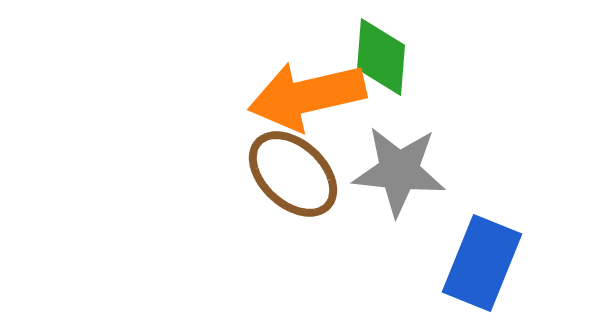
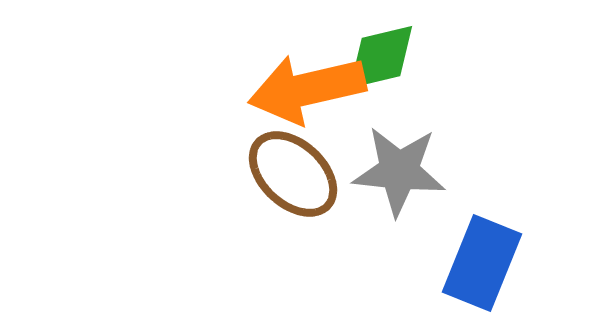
green diamond: rotated 72 degrees clockwise
orange arrow: moved 7 px up
